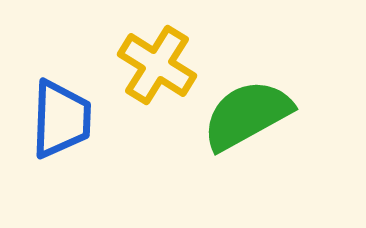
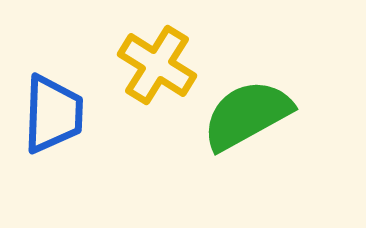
blue trapezoid: moved 8 px left, 5 px up
